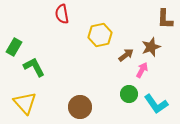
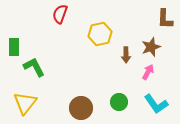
red semicircle: moved 2 px left; rotated 30 degrees clockwise
yellow hexagon: moved 1 px up
green rectangle: rotated 30 degrees counterclockwise
brown arrow: rotated 126 degrees clockwise
pink arrow: moved 6 px right, 2 px down
green circle: moved 10 px left, 8 px down
yellow triangle: rotated 20 degrees clockwise
brown circle: moved 1 px right, 1 px down
